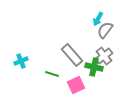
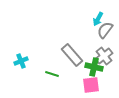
pink square: moved 15 px right; rotated 18 degrees clockwise
